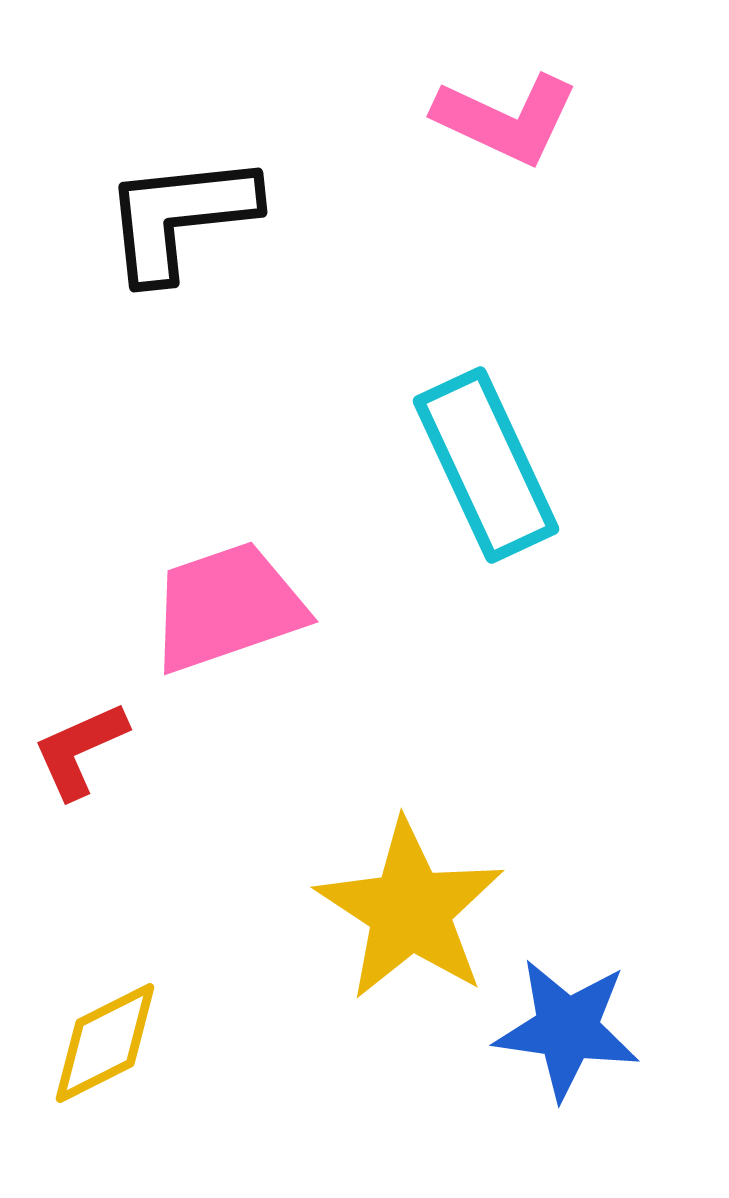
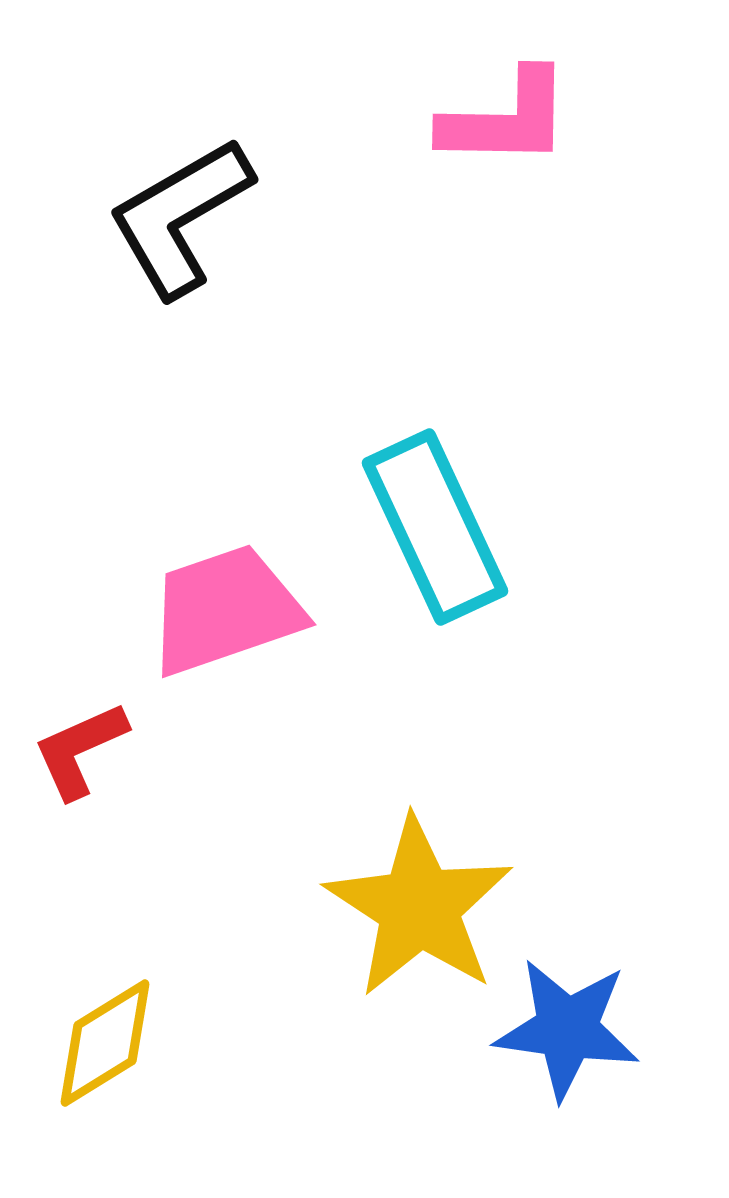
pink L-shape: rotated 24 degrees counterclockwise
black L-shape: rotated 24 degrees counterclockwise
cyan rectangle: moved 51 px left, 62 px down
pink trapezoid: moved 2 px left, 3 px down
yellow star: moved 9 px right, 3 px up
yellow diamond: rotated 5 degrees counterclockwise
